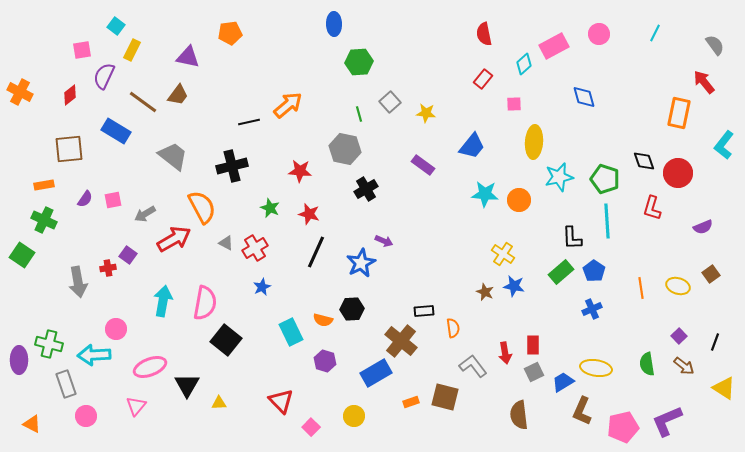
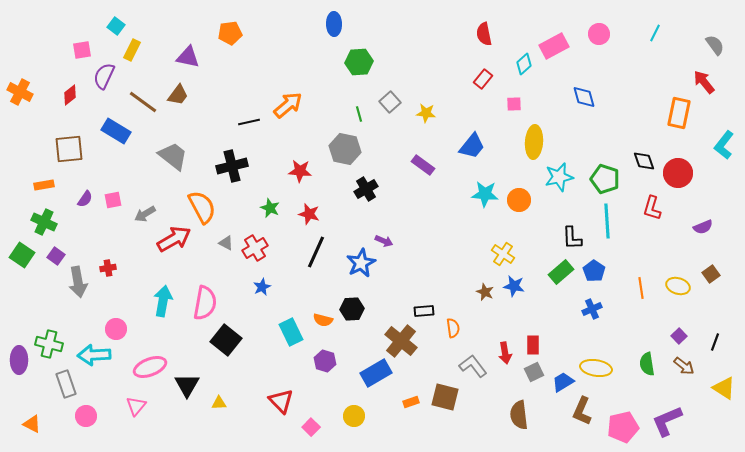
green cross at (44, 220): moved 2 px down
purple square at (128, 255): moved 72 px left, 1 px down
